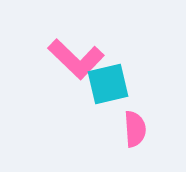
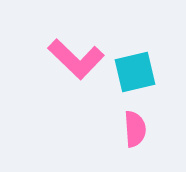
cyan square: moved 27 px right, 12 px up
